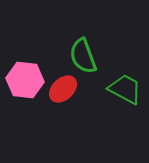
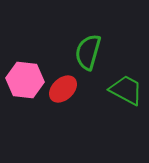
green semicircle: moved 5 px right, 4 px up; rotated 36 degrees clockwise
green trapezoid: moved 1 px right, 1 px down
